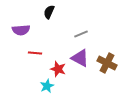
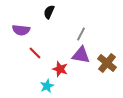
purple semicircle: rotated 12 degrees clockwise
gray line: rotated 40 degrees counterclockwise
red line: rotated 40 degrees clockwise
purple triangle: moved 1 px right, 3 px up; rotated 18 degrees counterclockwise
brown cross: rotated 12 degrees clockwise
red star: moved 2 px right
